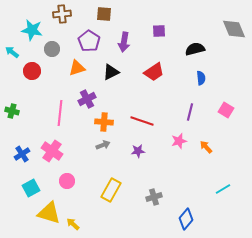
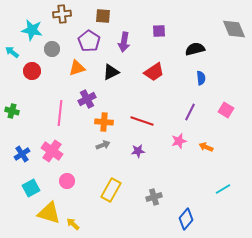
brown square: moved 1 px left, 2 px down
purple line: rotated 12 degrees clockwise
orange arrow: rotated 24 degrees counterclockwise
